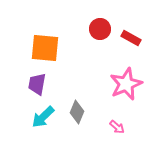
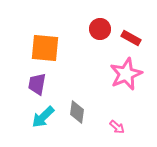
pink star: moved 10 px up
gray diamond: rotated 15 degrees counterclockwise
